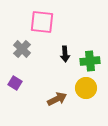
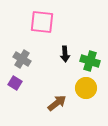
gray cross: moved 10 px down; rotated 12 degrees counterclockwise
green cross: rotated 24 degrees clockwise
brown arrow: moved 4 px down; rotated 12 degrees counterclockwise
